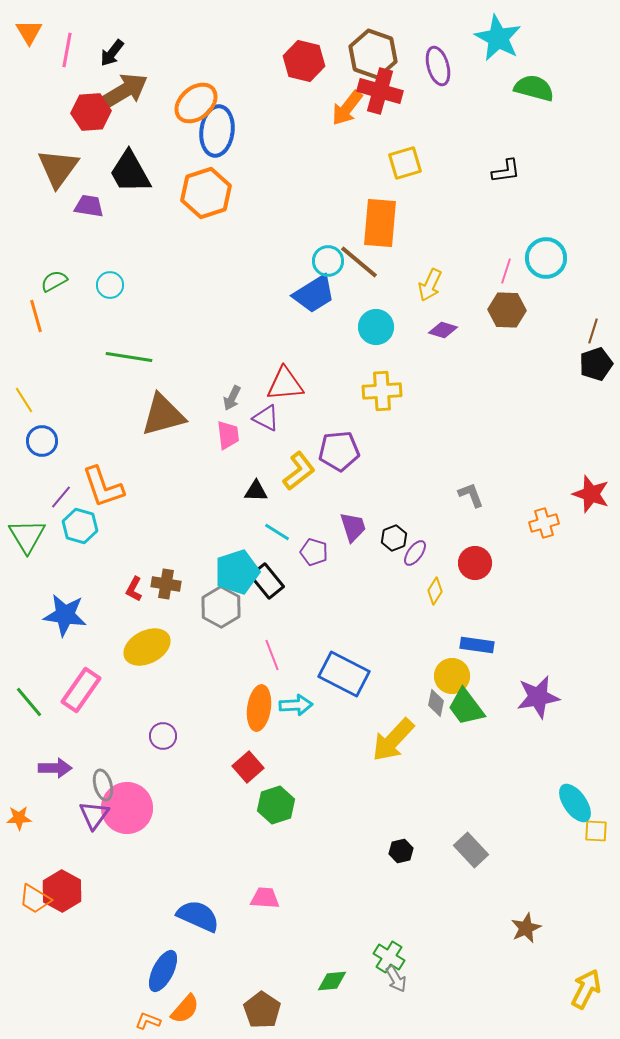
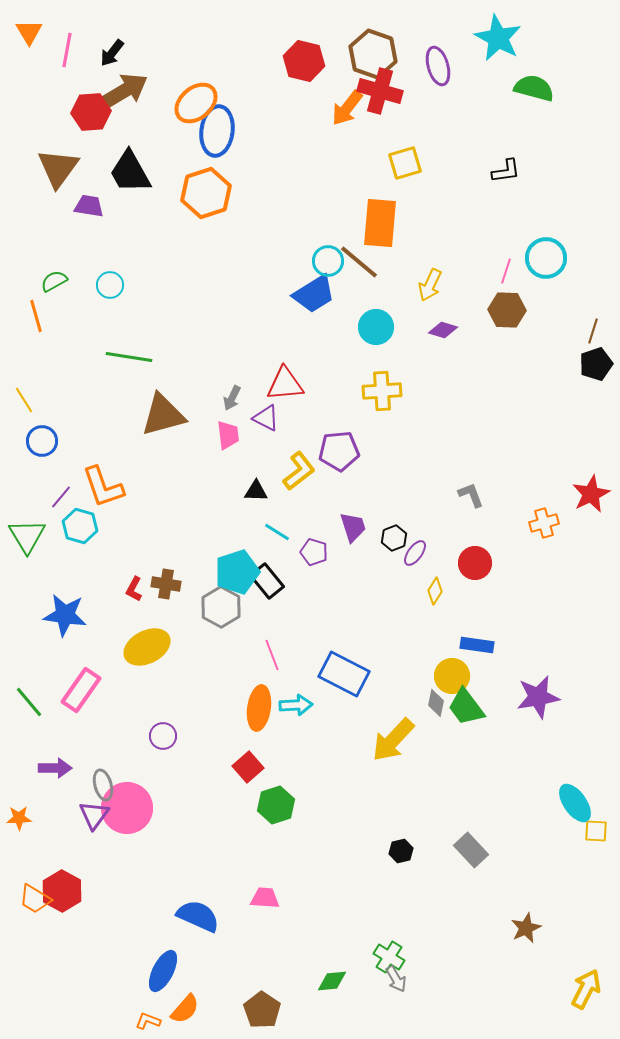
red star at (591, 494): rotated 27 degrees clockwise
